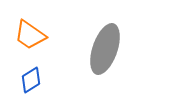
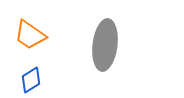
gray ellipse: moved 4 px up; rotated 12 degrees counterclockwise
